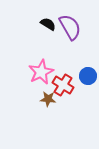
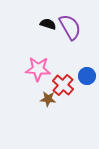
black semicircle: rotated 14 degrees counterclockwise
pink star: moved 3 px left, 3 px up; rotated 30 degrees clockwise
blue circle: moved 1 px left
red cross: rotated 10 degrees clockwise
